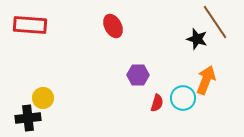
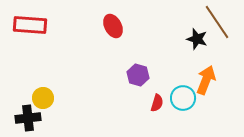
brown line: moved 2 px right
purple hexagon: rotated 15 degrees clockwise
